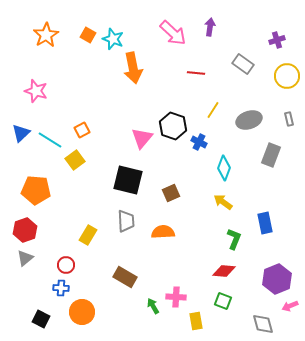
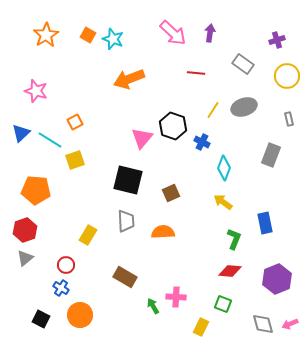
purple arrow at (210, 27): moved 6 px down
orange arrow at (133, 68): moved 4 px left, 11 px down; rotated 80 degrees clockwise
gray ellipse at (249, 120): moved 5 px left, 13 px up
orange square at (82, 130): moved 7 px left, 8 px up
blue cross at (199, 142): moved 3 px right
yellow square at (75, 160): rotated 18 degrees clockwise
red diamond at (224, 271): moved 6 px right
blue cross at (61, 288): rotated 28 degrees clockwise
green square at (223, 301): moved 3 px down
pink arrow at (290, 306): moved 18 px down
orange circle at (82, 312): moved 2 px left, 3 px down
yellow rectangle at (196, 321): moved 5 px right, 6 px down; rotated 36 degrees clockwise
